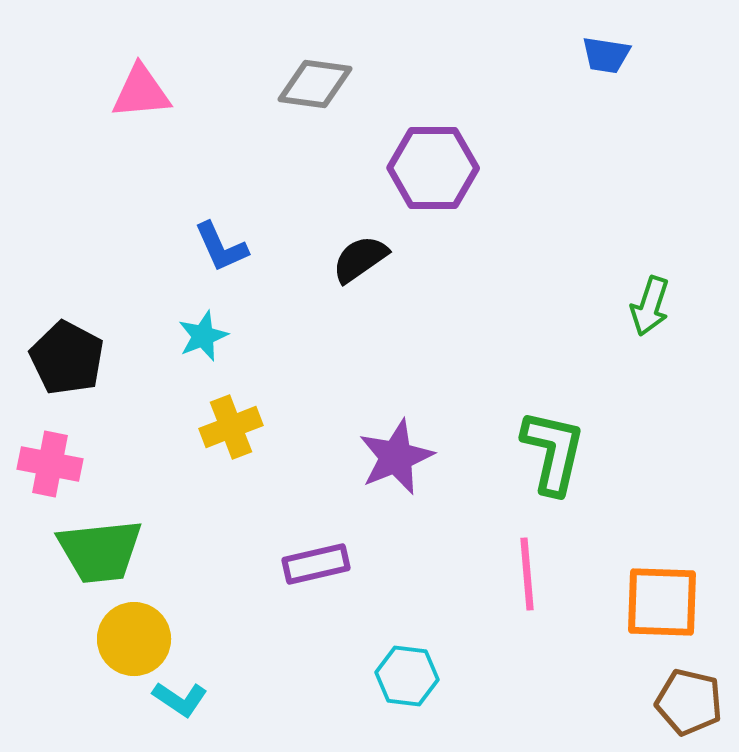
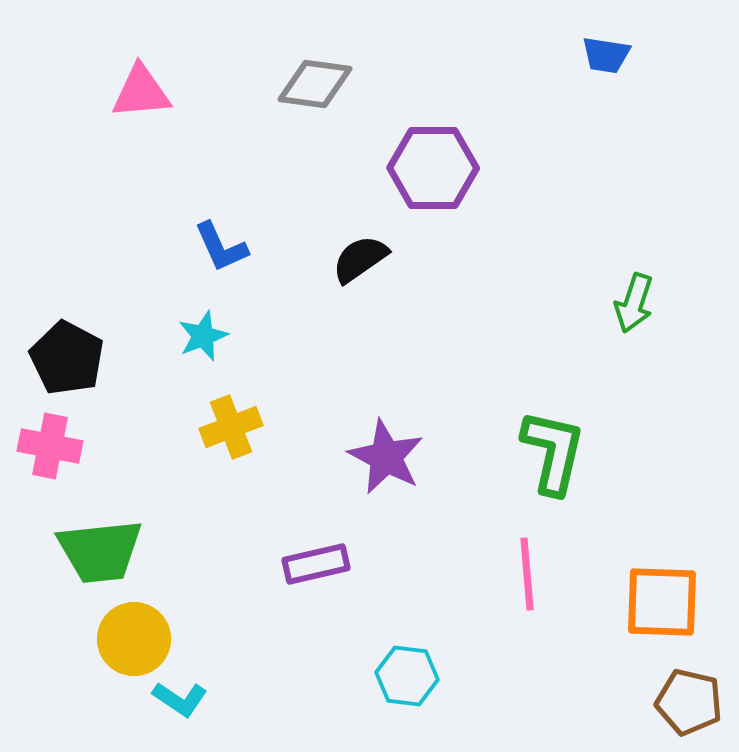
green arrow: moved 16 px left, 3 px up
purple star: moved 10 px left; rotated 22 degrees counterclockwise
pink cross: moved 18 px up
